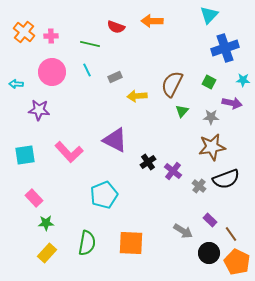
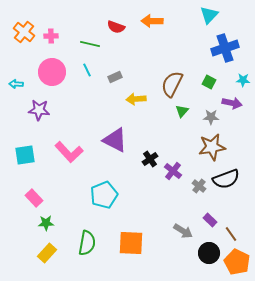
yellow arrow: moved 1 px left, 3 px down
black cross: moved 2 px right, 3 px up
